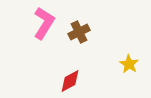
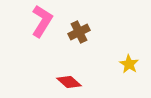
pink L-shape: moved 2 px left, 2 px up
red diamond: moved 1 px left, 1 px down; rotated 70 degrees clockwise
